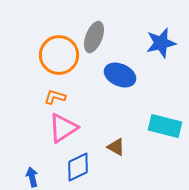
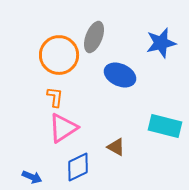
orange L-shape: rotated 80 degrees clockwise
blue arrow: rotated 126 degrees clockwise
